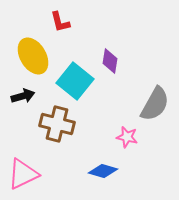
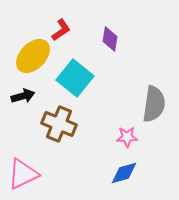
red L-shape: moved 1 px right, 8 px down; rotated 110 degrees counterclockwise
yellow ellipse: rotated 75 degrees clockwise
purple diamond: moved 22 px up
cyan square: moved 3 px up
gray semicircle: moved 1 px left; rotated 21 degrees counterclockwise
brown cross: moved 2 px right; rotated 8 degrees clockwise
pink star: rotated 15 degrees counterclockwise
blue diamond: moved 21 px right, 2 px down; rotated 32 degrees counterclockwise
